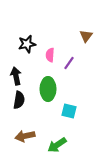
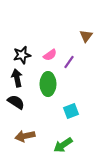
black star: moved 5 px left, 11 px down
pink semicircle: rotated 128 degrees counterclockwise
purple line: moved 1 px up
black arrow: moved 1 px right, 2 px down
green ellipse: moved 5 px up
black semicircle: moved 3 px left, 2 px down; rotated 66 degrees counterclockwise
cyan square: moved 2 px right; rotated 35 degrees counterclockwise
green arrow: moved 6 px right
